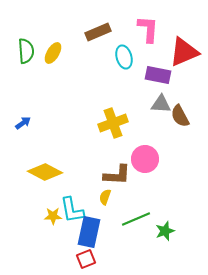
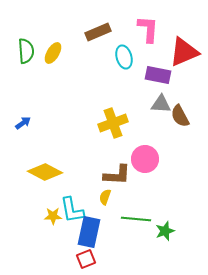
green line: rotated 28 degrees clockwise
